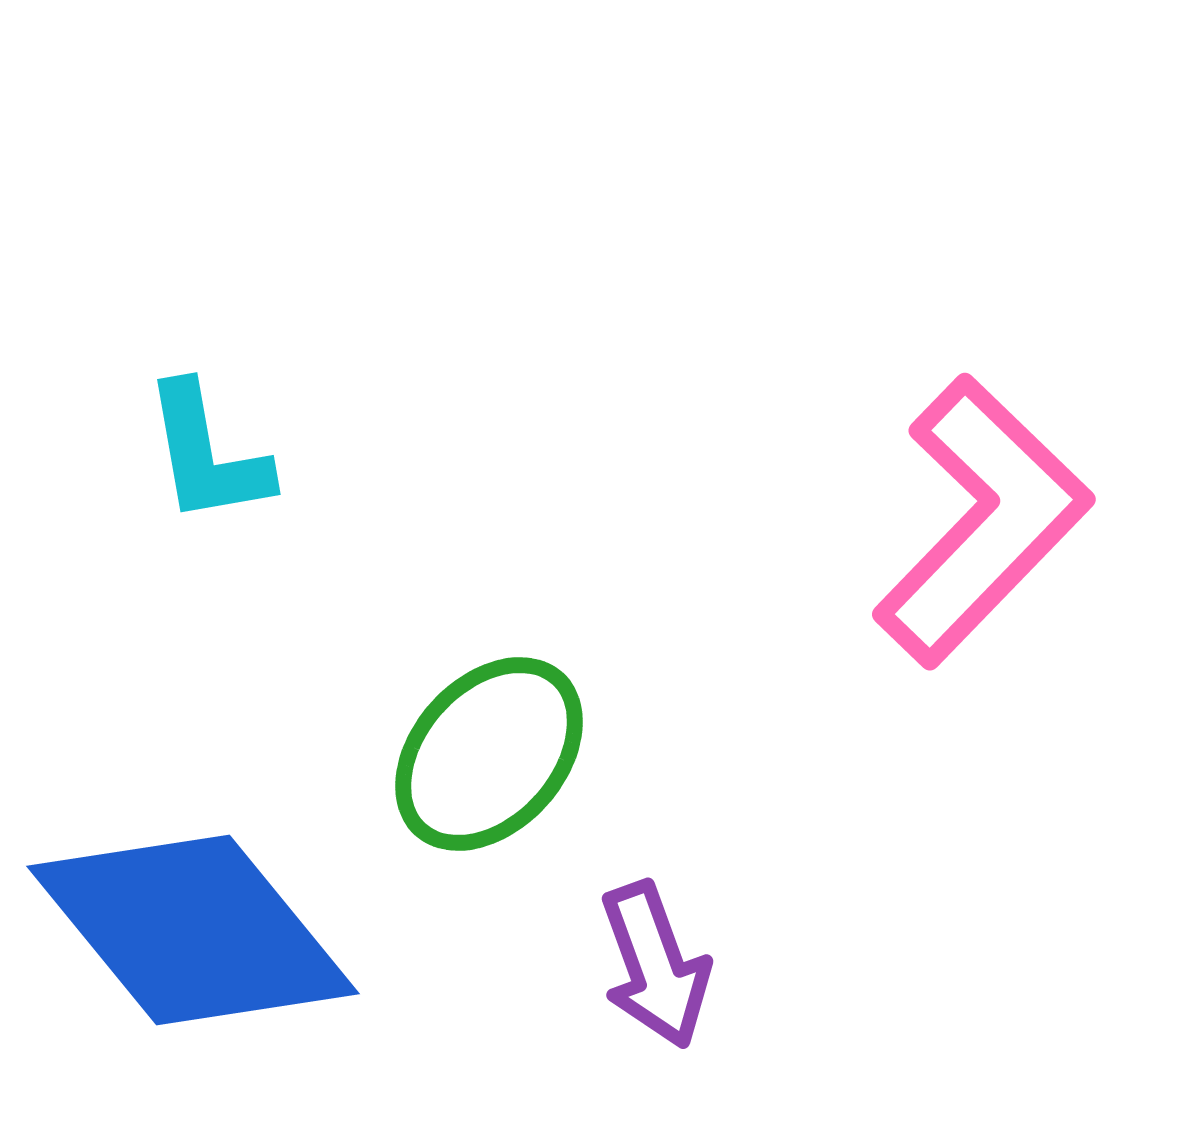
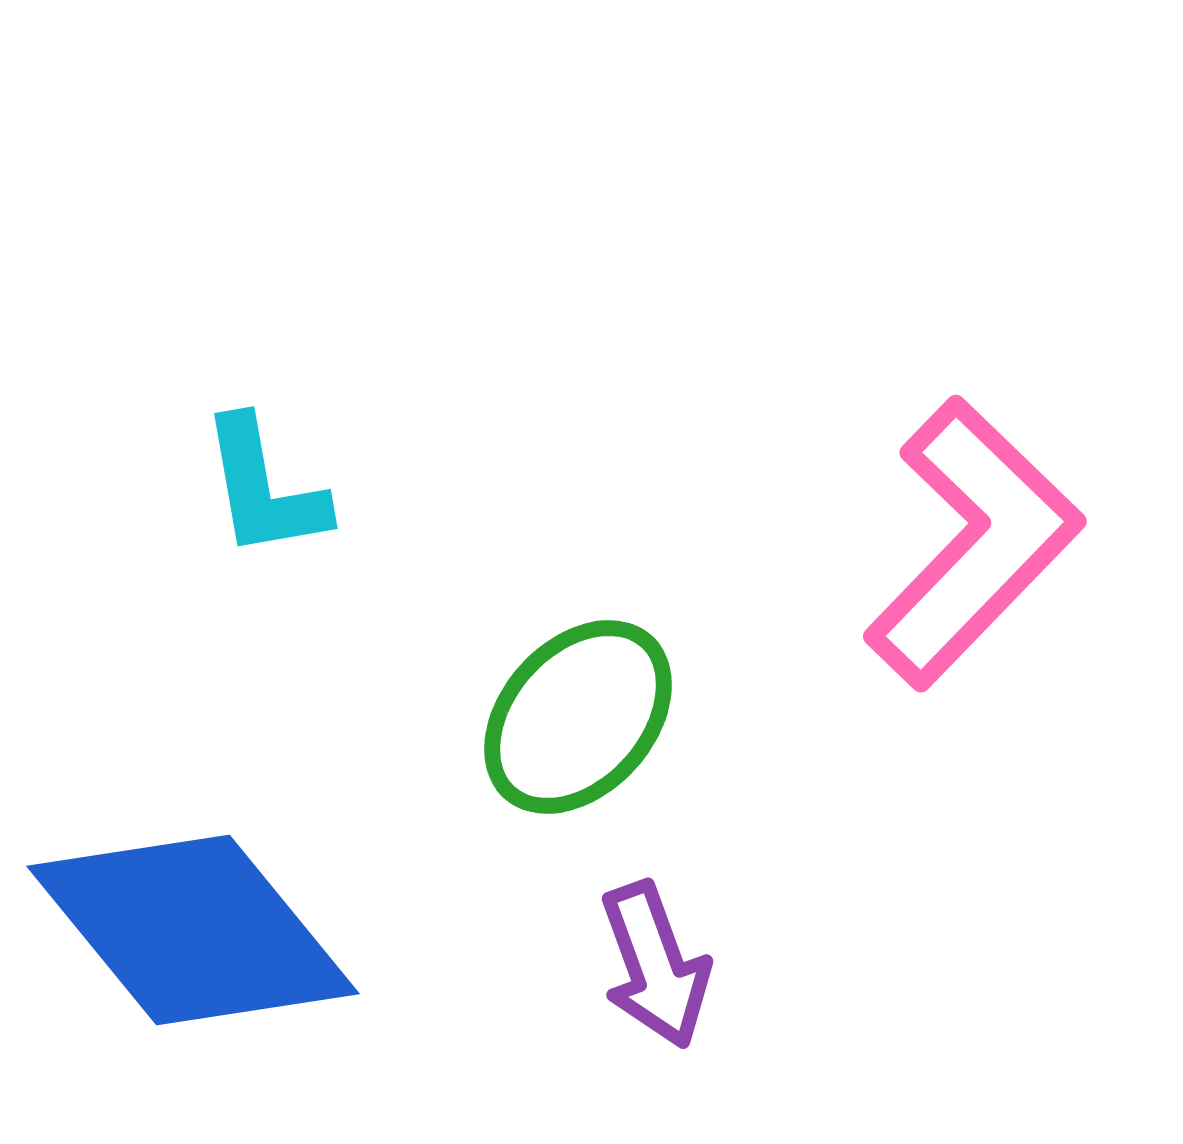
cyan L-shape: moved 57 px right, 34 px down
pink L-shape: moved 9 px left, 22 px down
green ellipse: moved 89 px right, 37 px up
